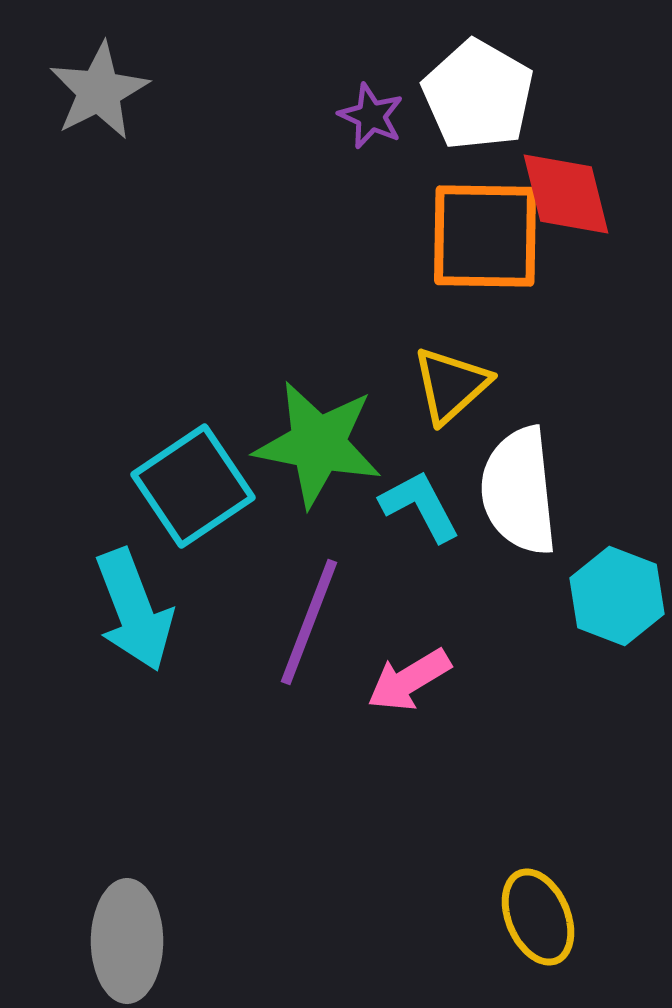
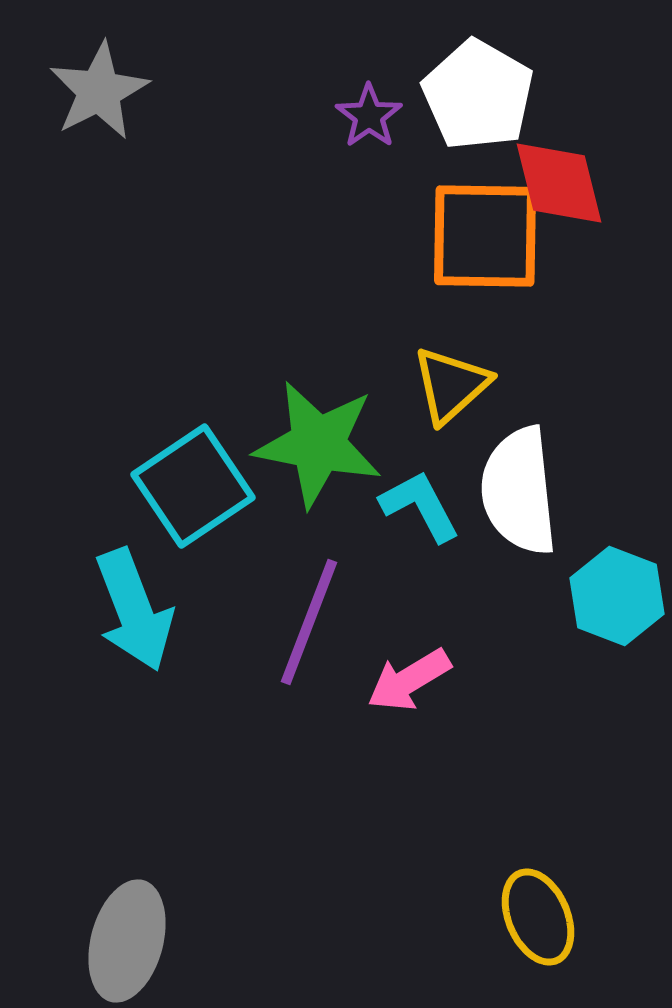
purple star: moved 2 px left; rotated 12 degrees clockwise
red diamond: moved 7 px left, 11 px up
gray ellipse: rotated 15 degrees clockwise
